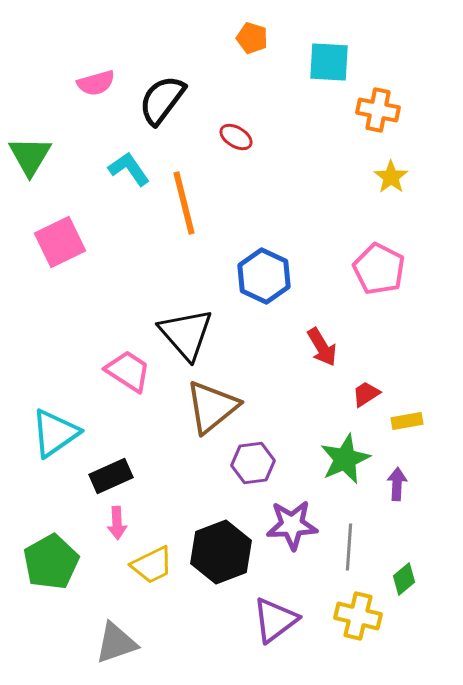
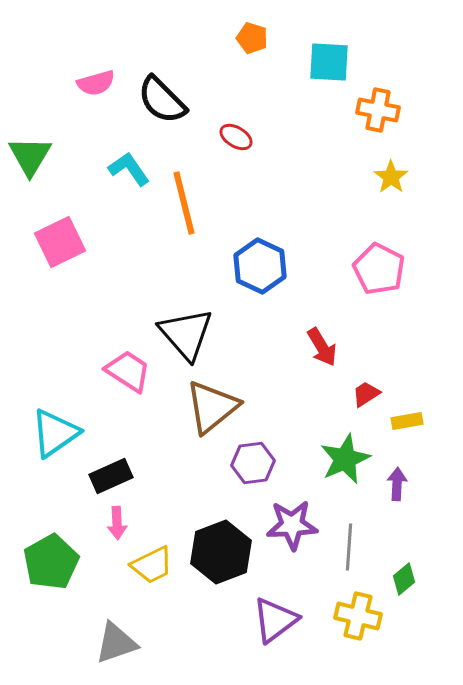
black semicircle: rotated 82 degrees counterclockwise
blue hexagon: moved 4 px left, 10 px up
